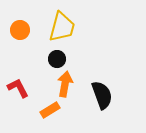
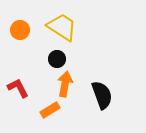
yellow trapezoid: rotated 72 degrees counterclockwise
